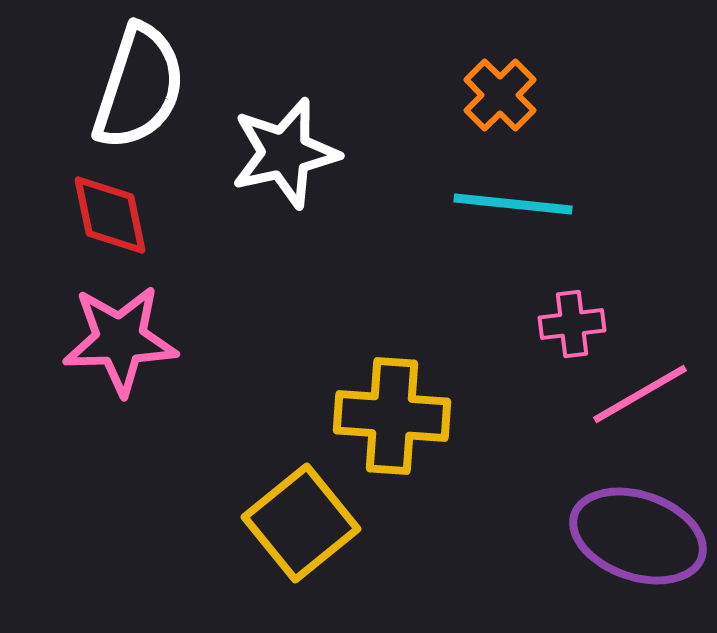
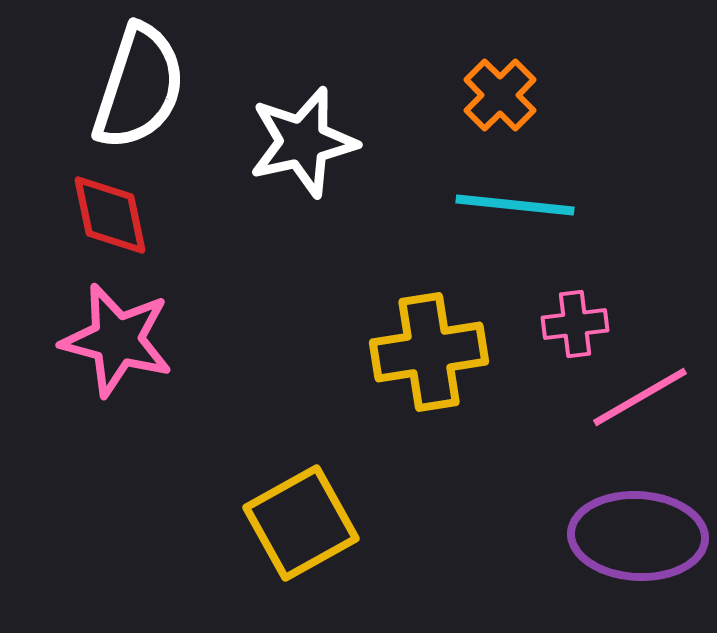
white star: moved 18 px right, 11 px up
cyan line: moved 2 px right, 1 px down
pink cross: moved 3 px right
pink star: moved 3 px left; rotated 17 degrees clockwise
pink line: moved 3 px down
yellow cross: moved 37 px right, 64 px up; rotated 13 degrees counterclockwise
yellow square: rotated 10 degrees clockwise
purple ellipse: rotated 16 degrees counterclockwise
